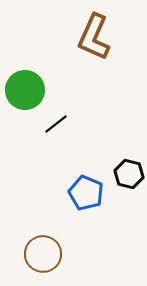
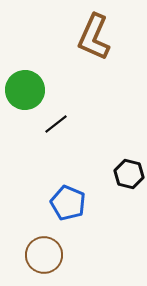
blue pentagon: moved 18 px left, 10 px down
brown circle: moved 1 px right, 1 px down
